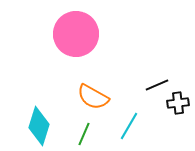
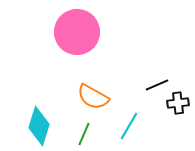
pink circle: moved 1 px right, 2 px up
